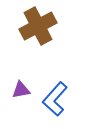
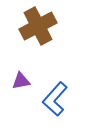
purple triangle: moved 9 px up
